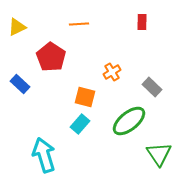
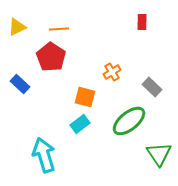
orange line: moved 20 px left, 5 px down
cyan rectangle: rotated 12 degrees clockwise
